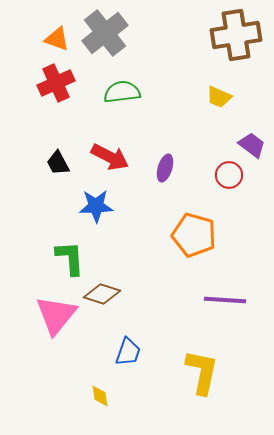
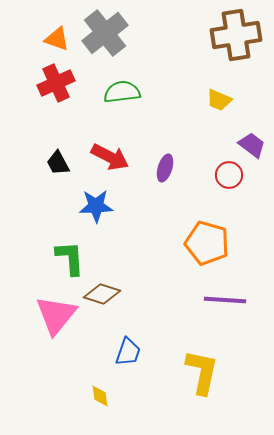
yellow trapezoid: moved 3 px down
orange pentagon: moved 13 px right, 8 px down
